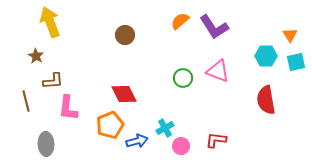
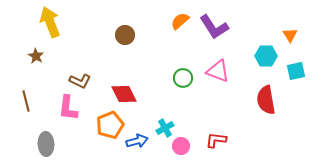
cyan square: moved 9 px down
brown L-shape: moved 27 px right; rotated 30 degrees clockwise
